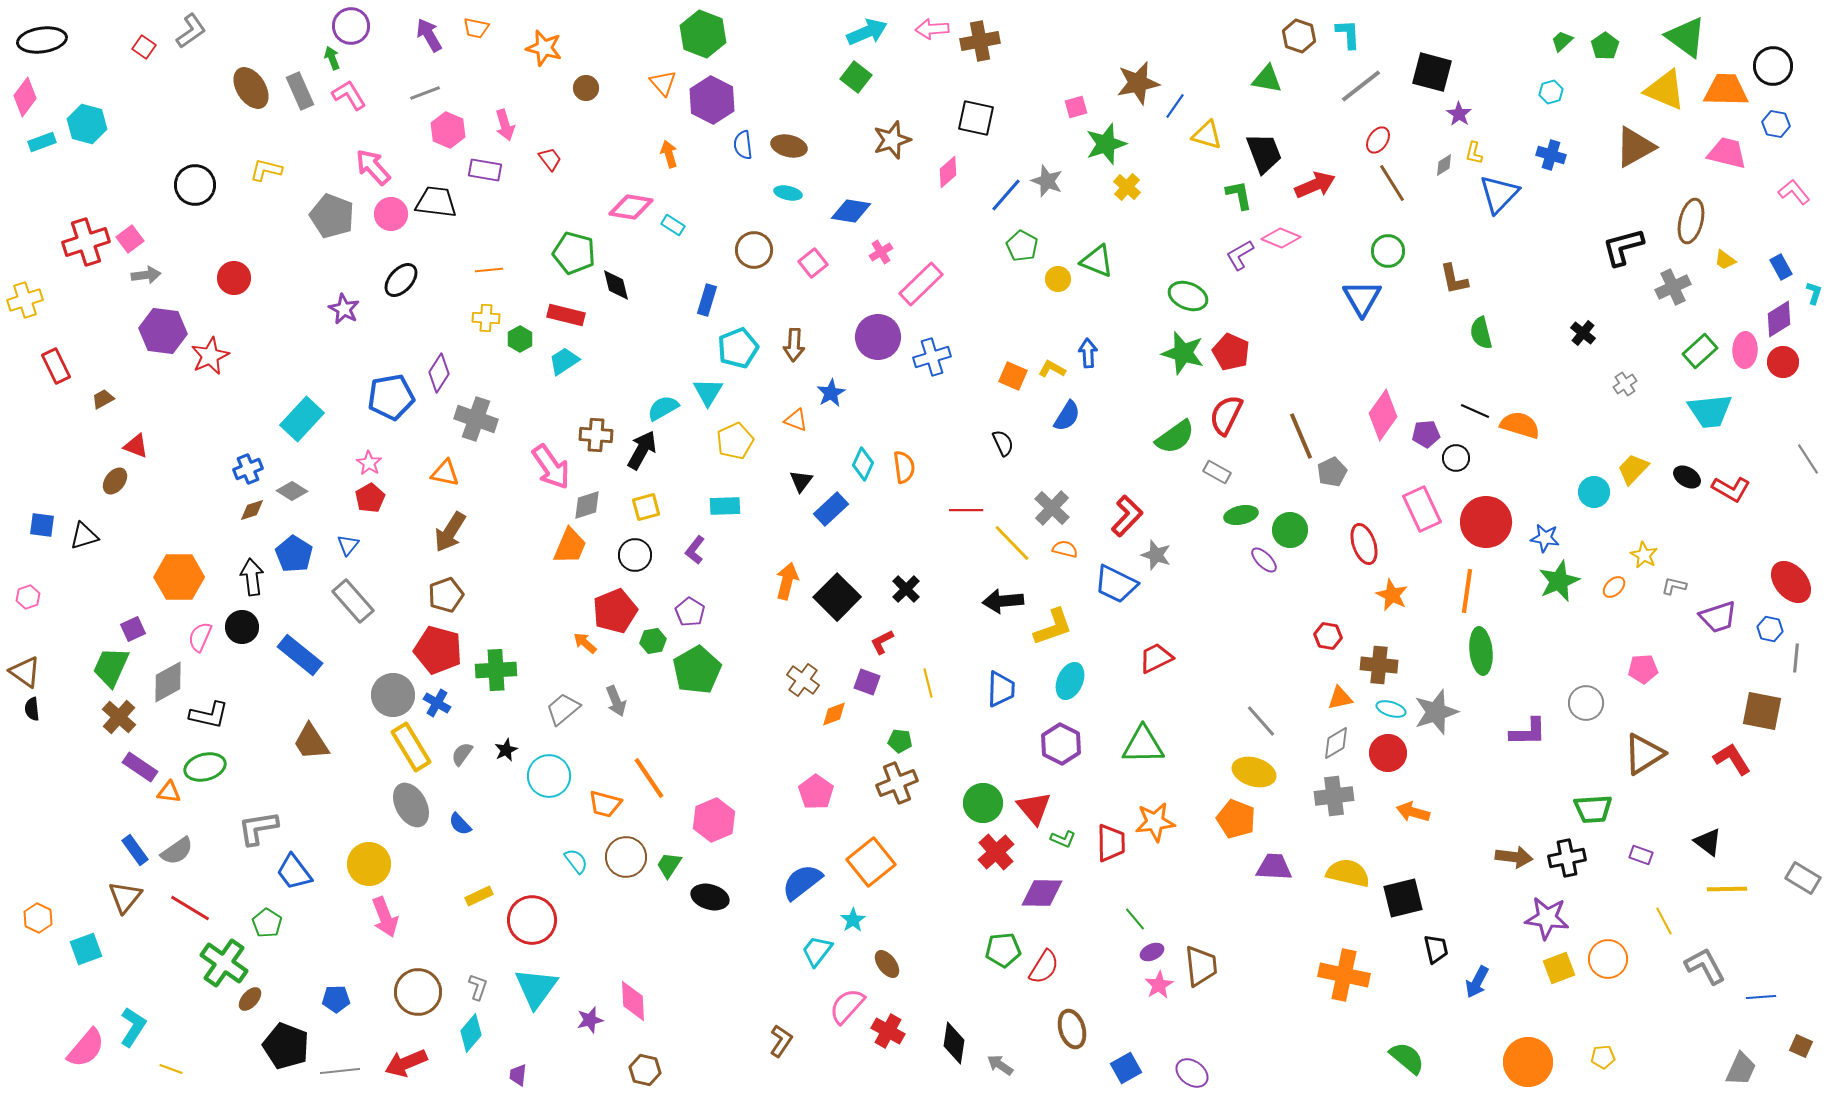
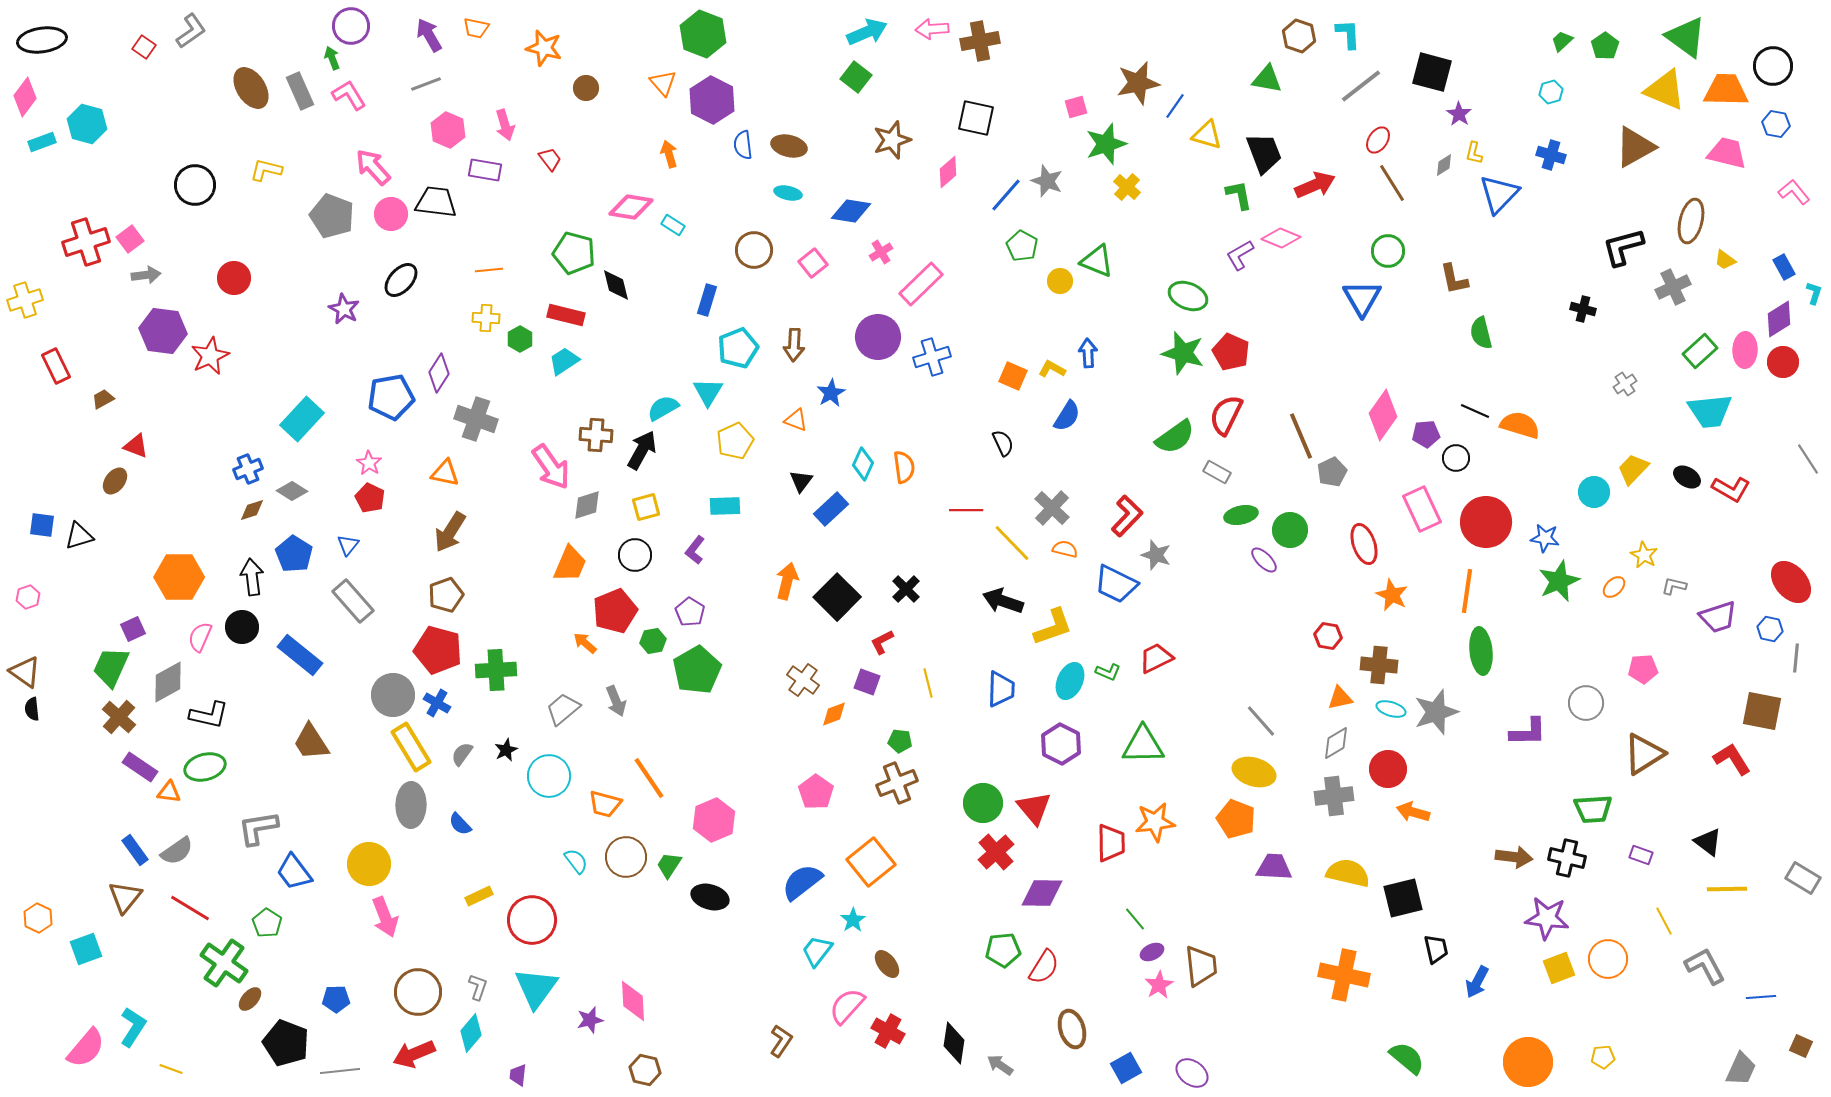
gray line at (425, 93): moved 1 px right, 9 px up
blue rectangle at (1781, 267): moved 3 px right
yellow circle at (1058, 279): moved 2 px right, 2 px down
black cross at (1583, 333): moved 24 px up; rotated 25 degrees counterclockwise
red pentagon at (370, 498): rotated 16 degrees counterclockwise
black triangle at (84, 536): moved 5 px left
orange trapezoid at (570, 546): moved 18 px down
black arrow at (1003, 601): rotated 24 degrees clockwise
red circle at (1388, 753): moved 16 px down
gray ellipse at (411, 805): rotated 30 degrees clockwise
green L-shape at (1063, 839): moved 45 px right, 167 px up
black cross at (1567, 858): rotated 24 degrees clockwise
black pentagon at (286, 1046): moved 3 px up
red arrow at (406, 1063): moved 8 px right, 9 px up
